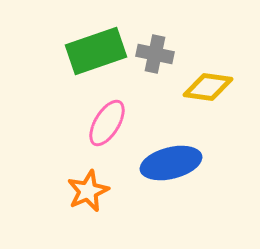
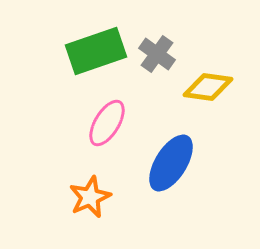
gray cross: moved 2 px right; rotated 24 degrees clockwise
blue ellipse: rotated 44 degrees counterclockwise
orange star: moved 2 px right, 6 px down
